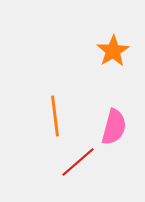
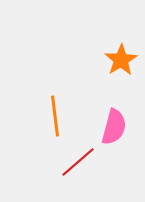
orange star: moved 8 px right, 9 px down
